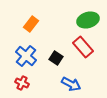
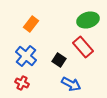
black square: moved 3 px right, 2 px down
